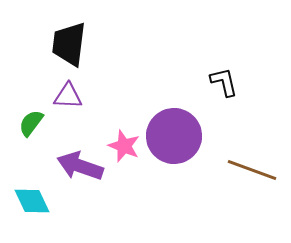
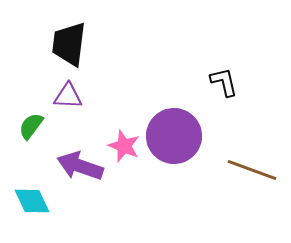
green semicircle: moved 3 px down
